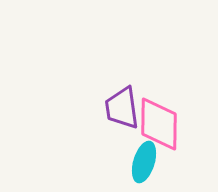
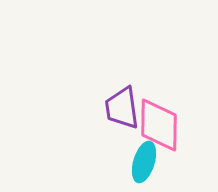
pink diamond: moved 1 px down
